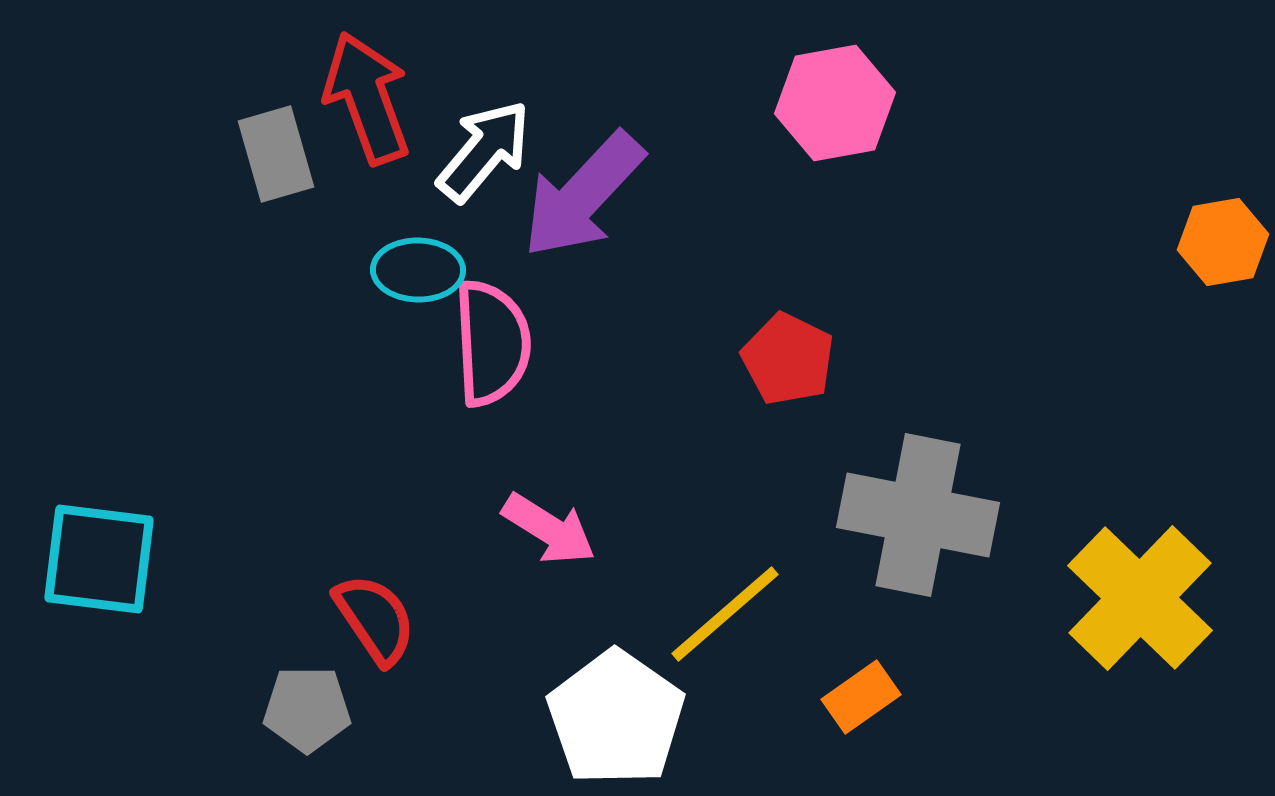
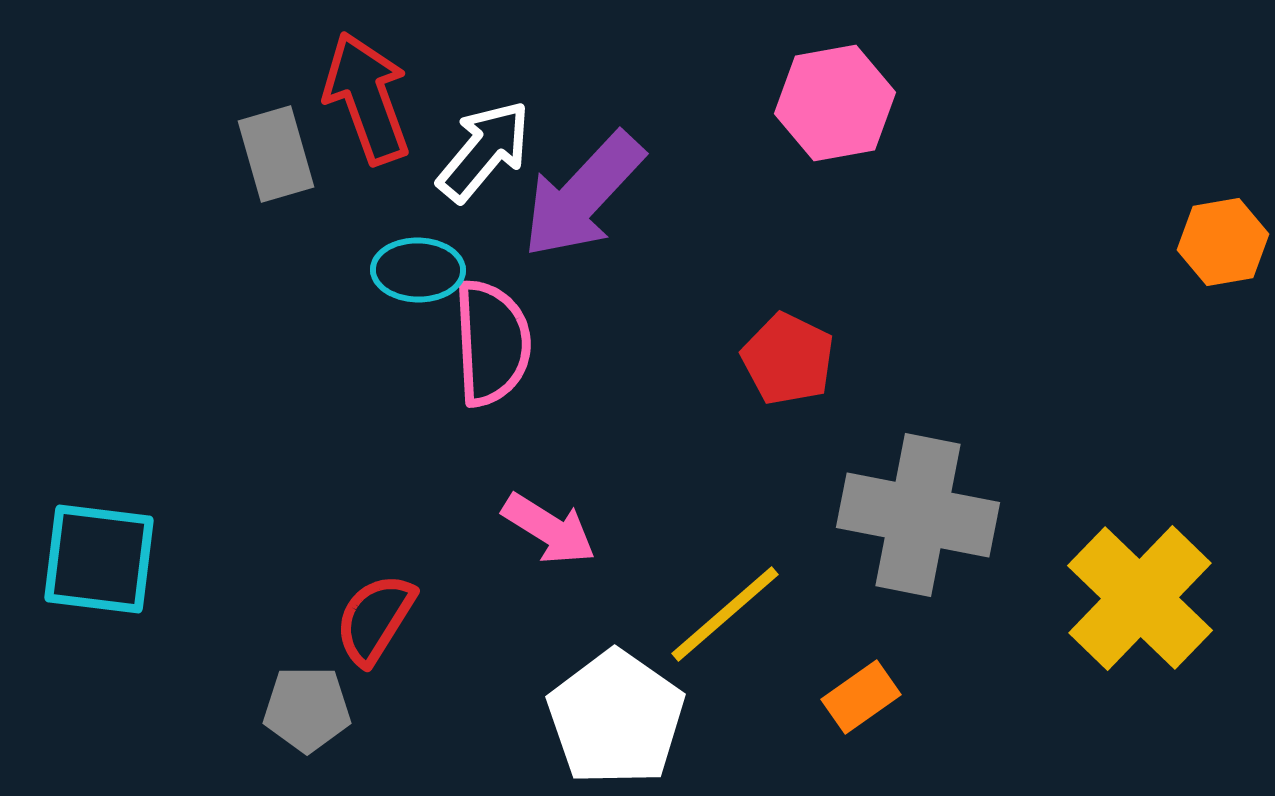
red semicircle: rotated 114 degrees counterclockwise
